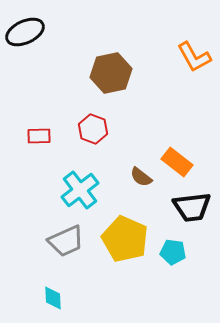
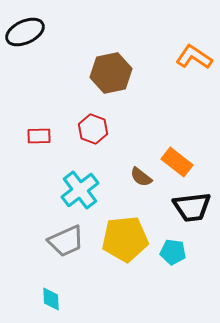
orange L-shape: rotated 153 degrees clockwise
yellow pentagon: rotated 30 degrees counterclockwise
cyan diamond: moved 2 px left, 1 px down
